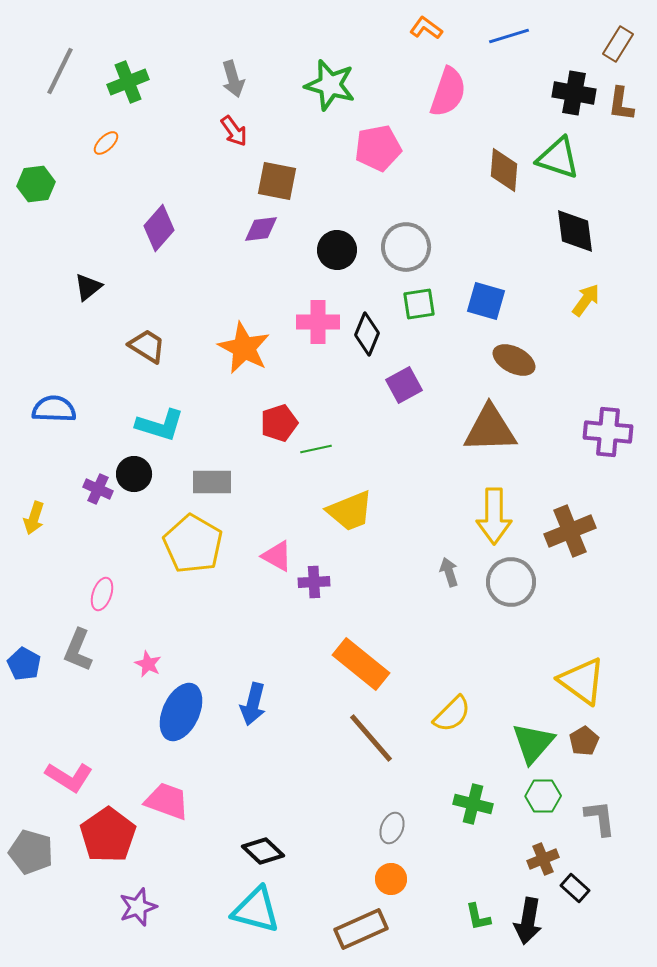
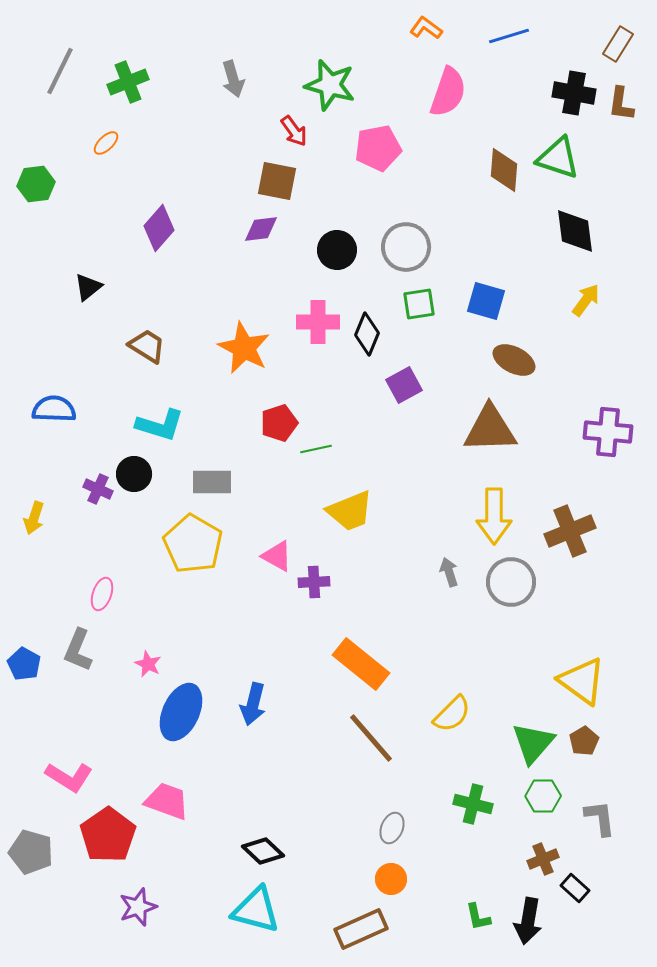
red arrow at (234, 131): moved 60 px right
